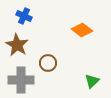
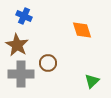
orange diamond: rotated 35 degrees clockwise
gray cross: moved 6 px up
